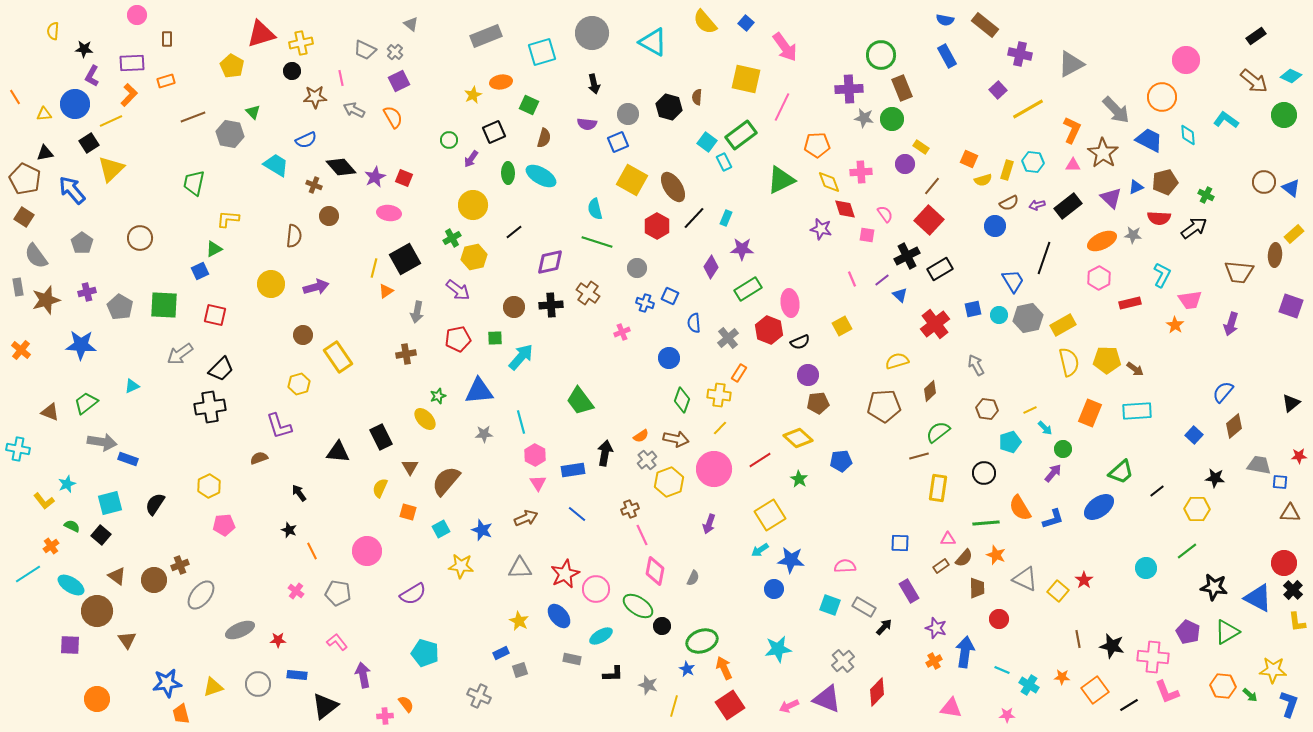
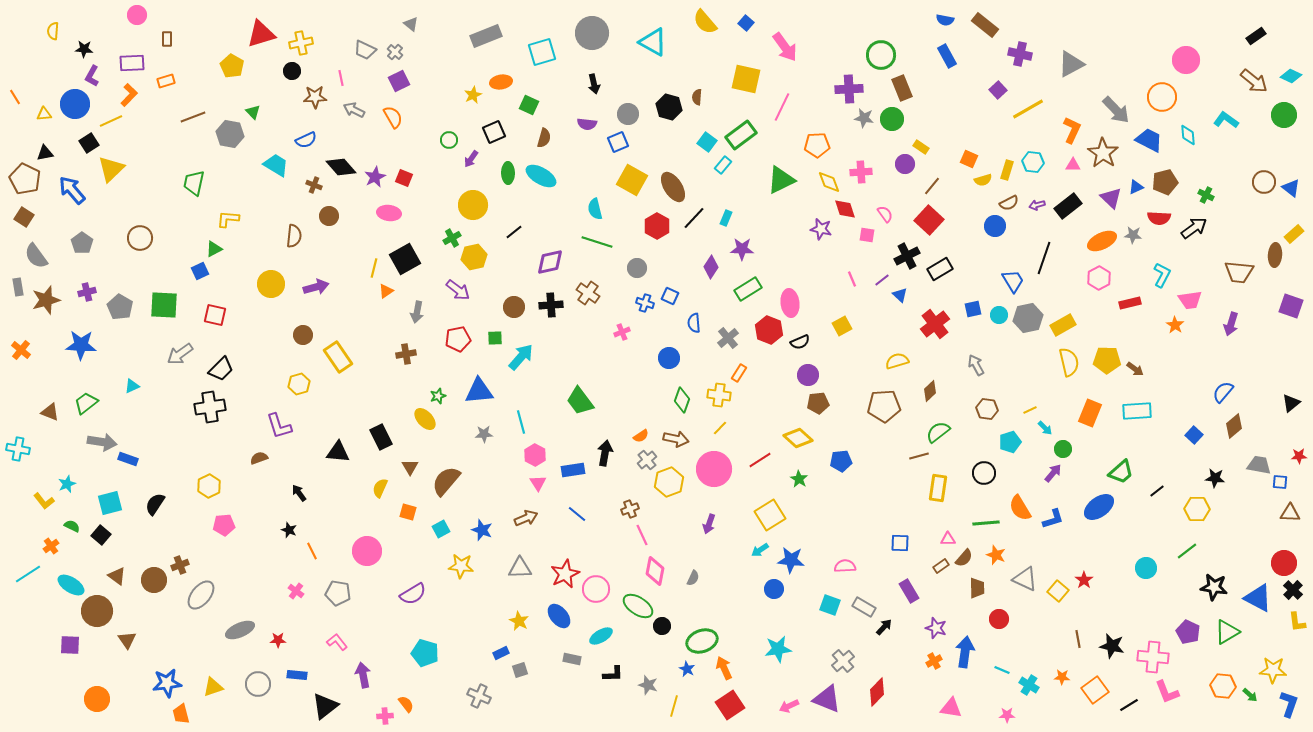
cyan rectangle at (724, 162): moved 1 px left, 3 px down; rotated 66 degrees clockwise
